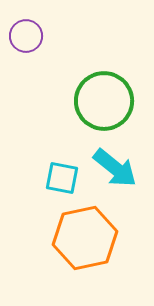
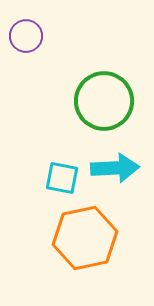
cyan arrow: rotated 42 degrees counterclockwise
